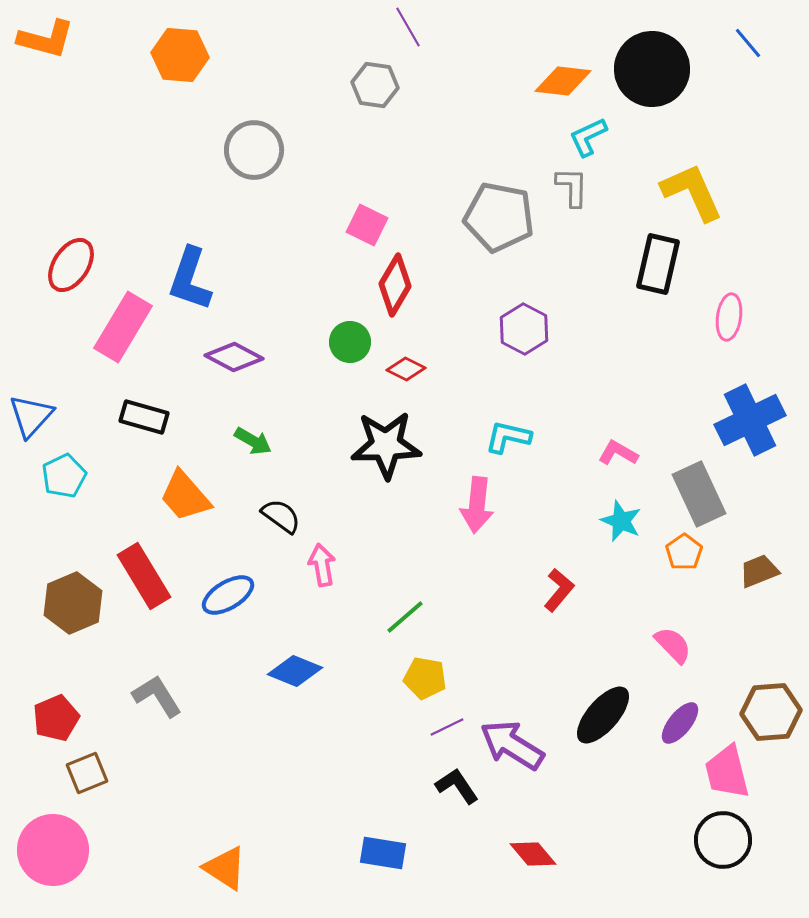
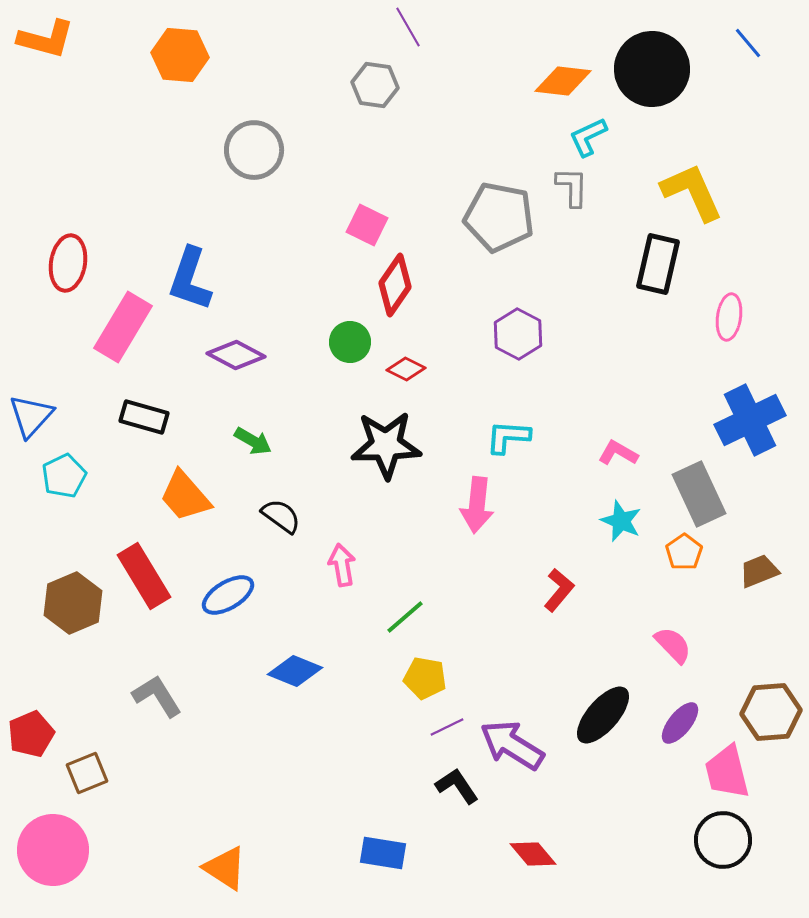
red ellipse at (71, 265): moved 3 px left, 2 px up; rotated 24 degrees counterclockwise
red diamond at (395, 285): rotated 4 degrees clockwise
purple hexagon at (524, 329): moved 6 px left, 5 px down
purple diamond at (234, 357): moved 2 px right, 2 px up
cyan L-shape at (508, 437): rotated 9 degrees counterclockwise
pink arrow at (322, 565): moved 20 px right
red pentagon at (56, 718): moved 25 px left, 16 px down
